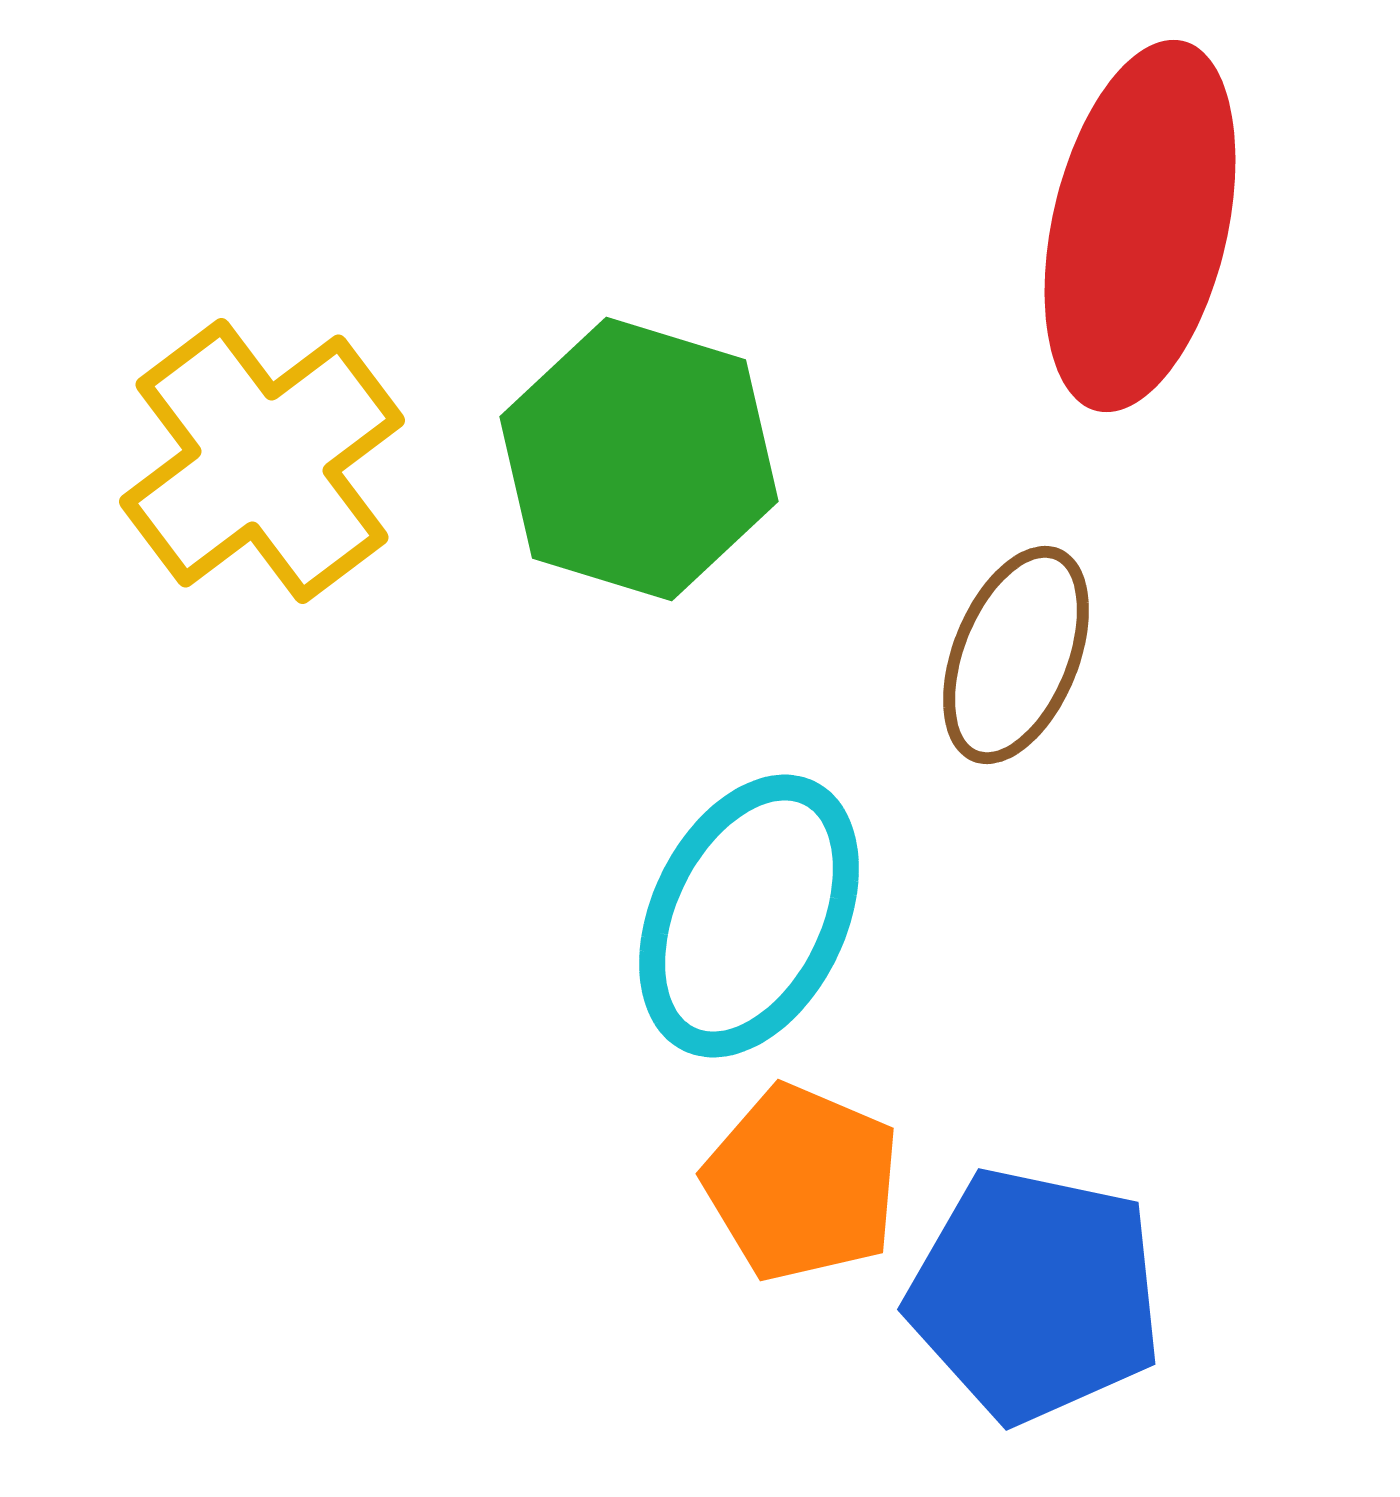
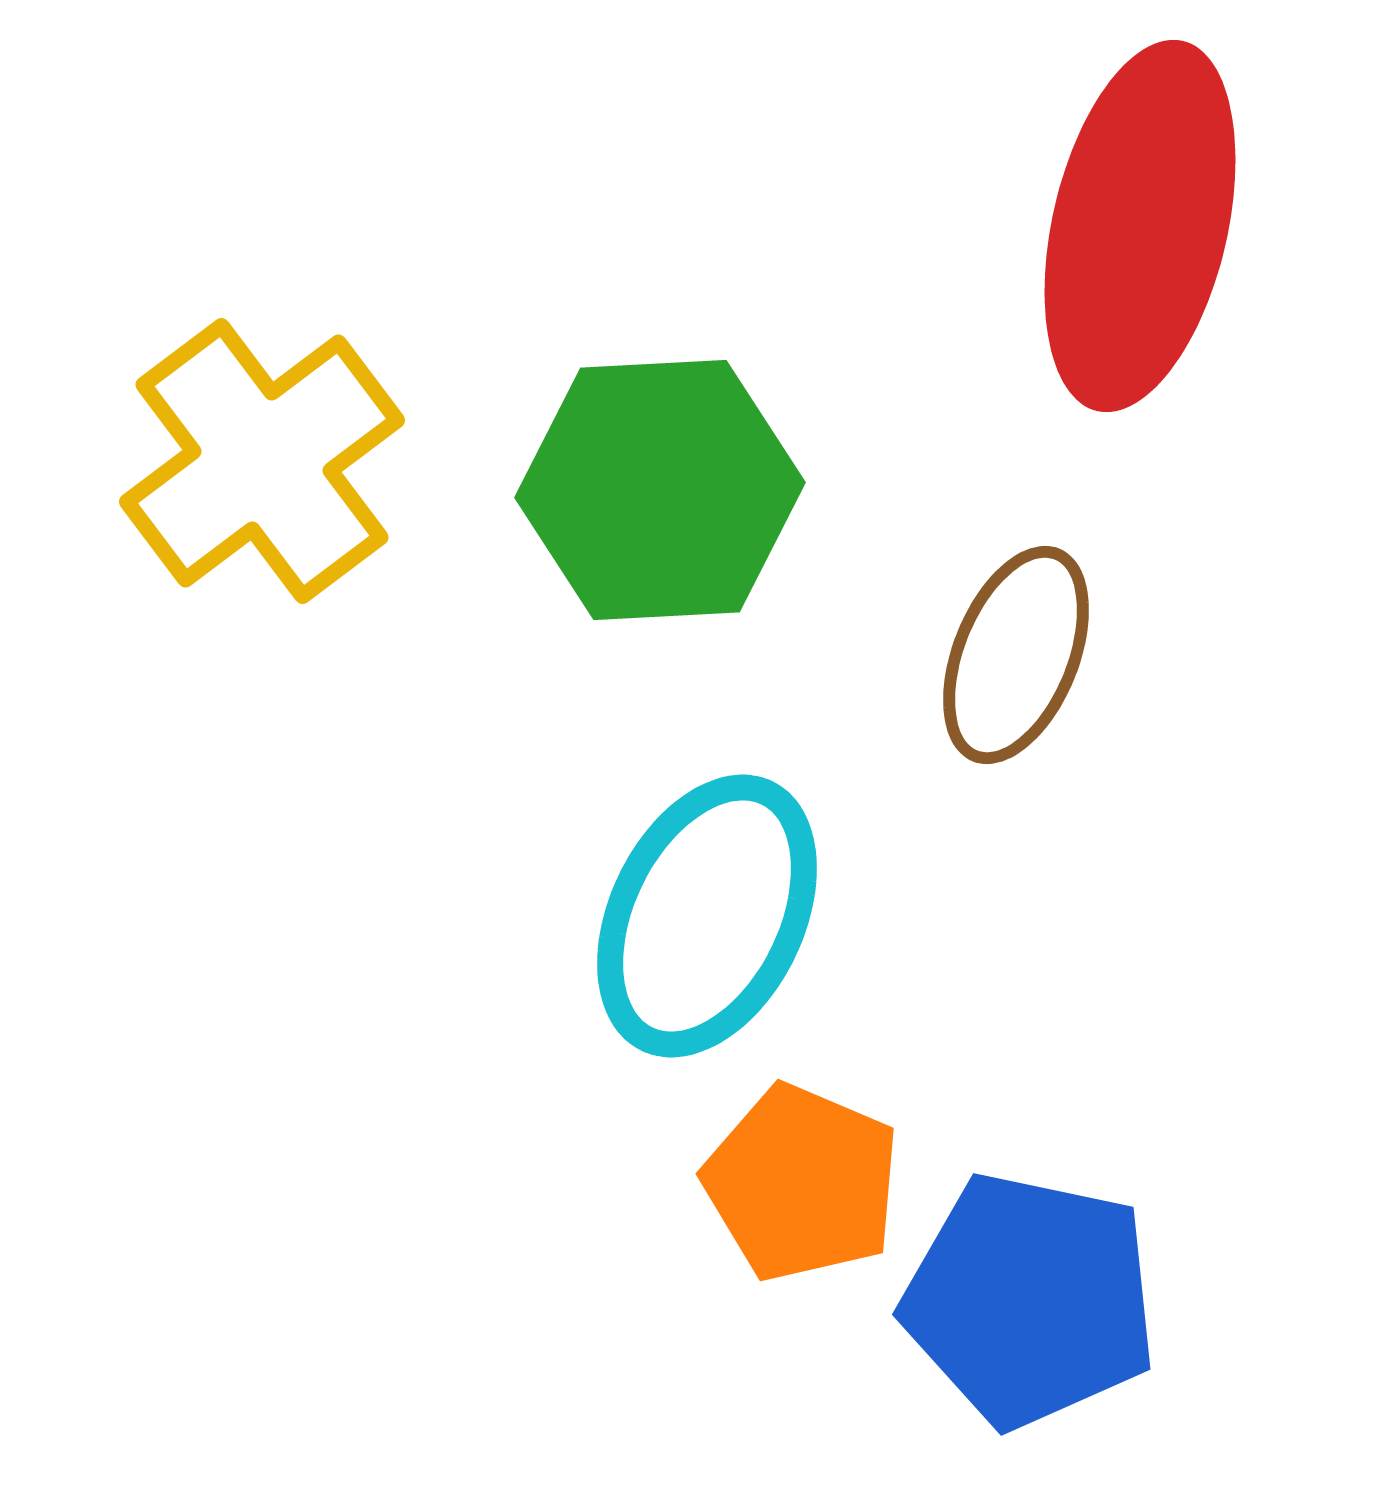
green hexagon: moved 21 px right, 31 px down; rotated 20 degrees counterclockwise
cyan ellipse: moved 42 px left
blue pentagon: moved 5 px left, 5 px down
